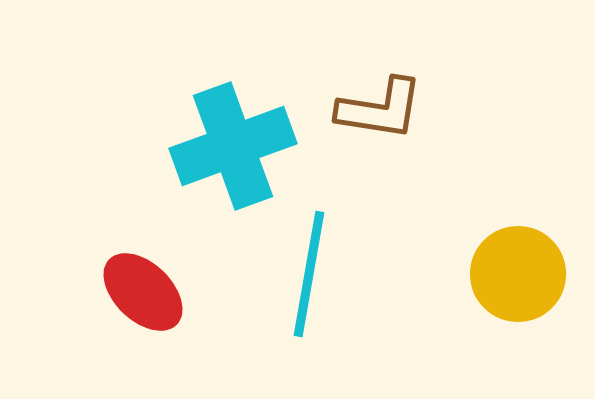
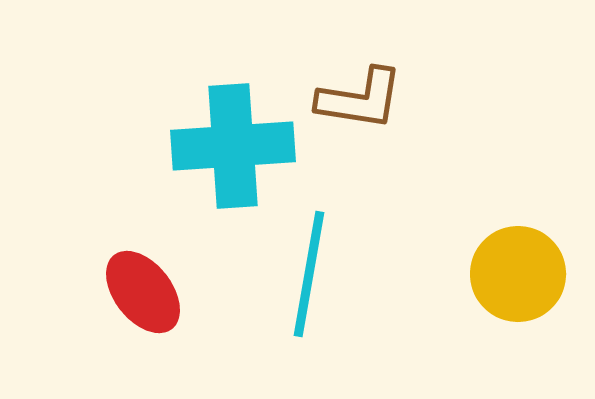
brown L-shape: moved 20 px left, 10 px up
cyan cross: rotated 16 degrees clockwise
red ellipse: rotated 8 degrees clockwise
